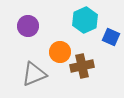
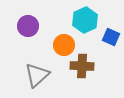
orange circle: moved 4 px right, 7 px up
brown cross: rotated 15 degrees clockwise
gray triangle: moved 3 px right, 1 px down; rotated 20 degrees counterclockwise
